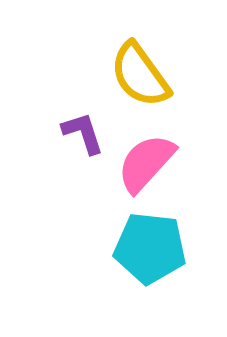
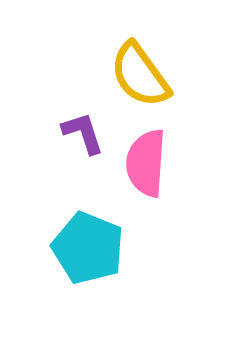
pink semicircle: rotated 38 degrees counterclockwise
cyan pentagon: moved 62 px left; rotated 16 degrees clockwise
